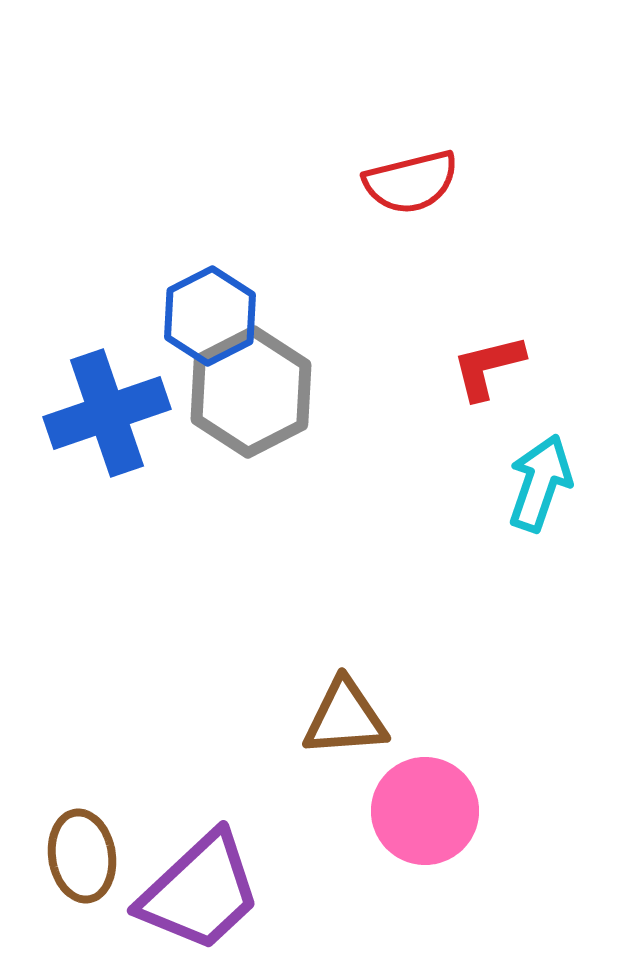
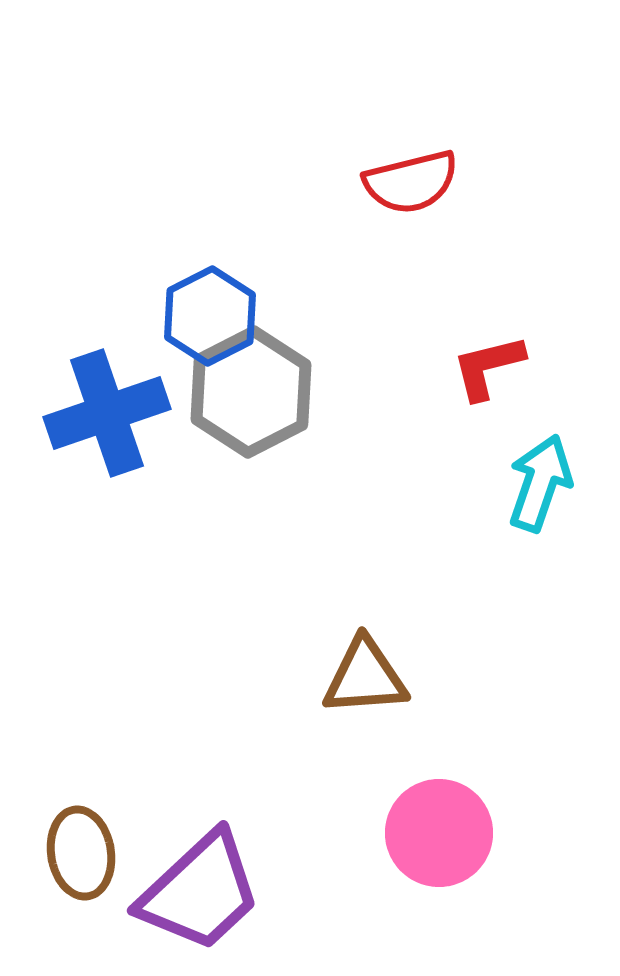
brown triangle: moved 20 px right, 41 px up
pink circle: moved 14 px right, 22 px down
brown ellipse: moved 1 px left, 3 px up
